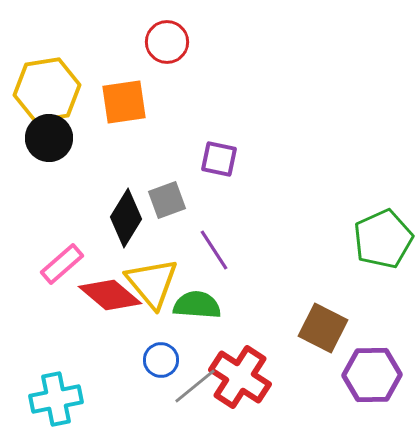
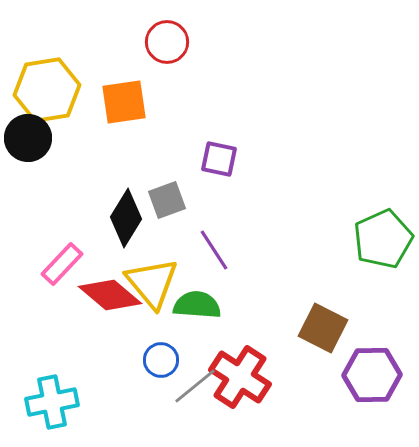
black circle: moved 21 px left
pink rectangle: rotated 6 degrees counterclockwise
cyan cross: moved 4 px left, 3 px down
